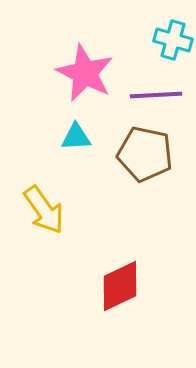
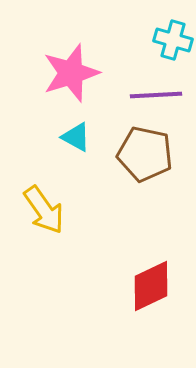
pink star: moved 14 px left; rotated 28 degrees clockwise
cyan triangle: rotated 32 degrees clockwise
red diamond: moved 31 px right
